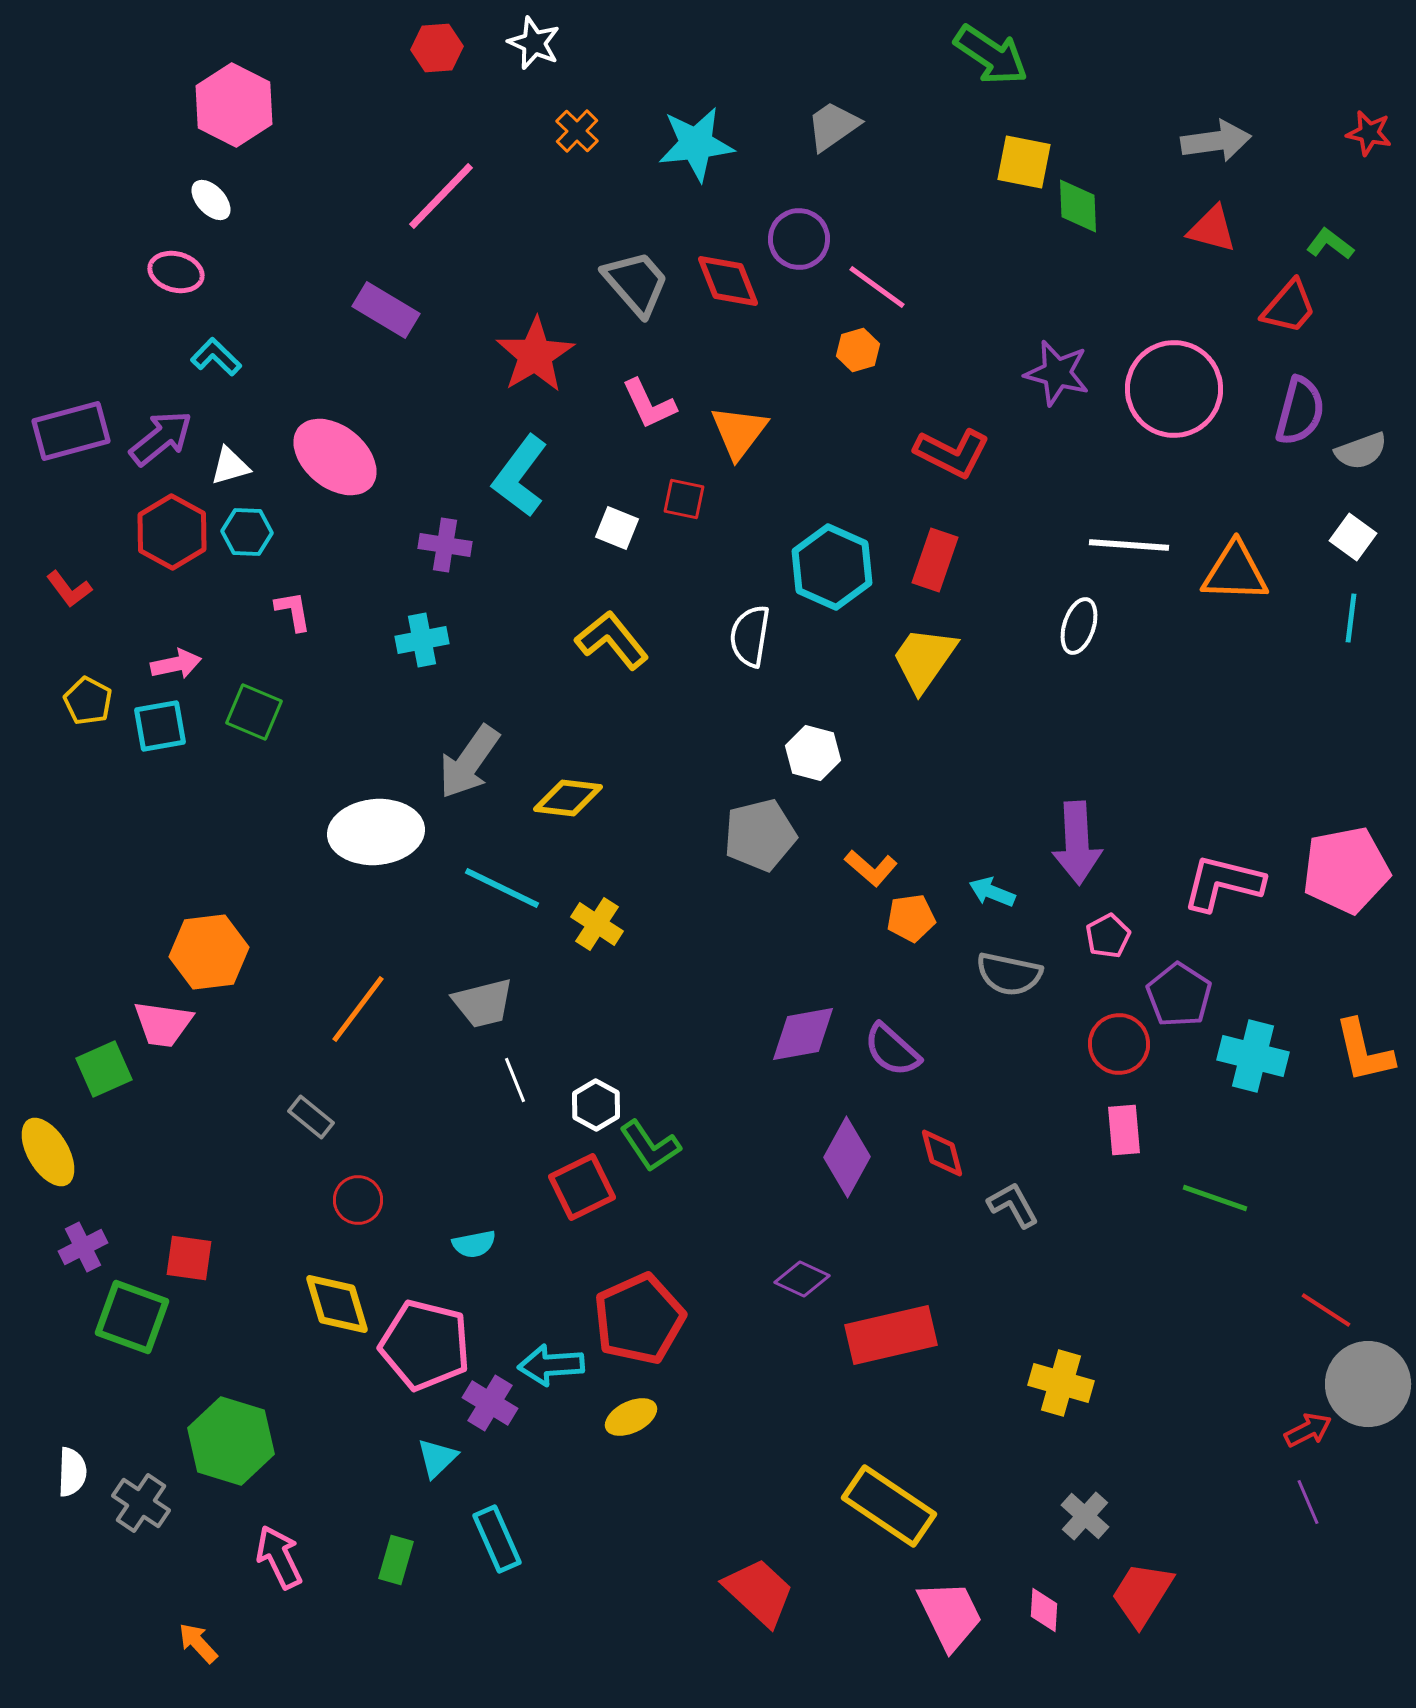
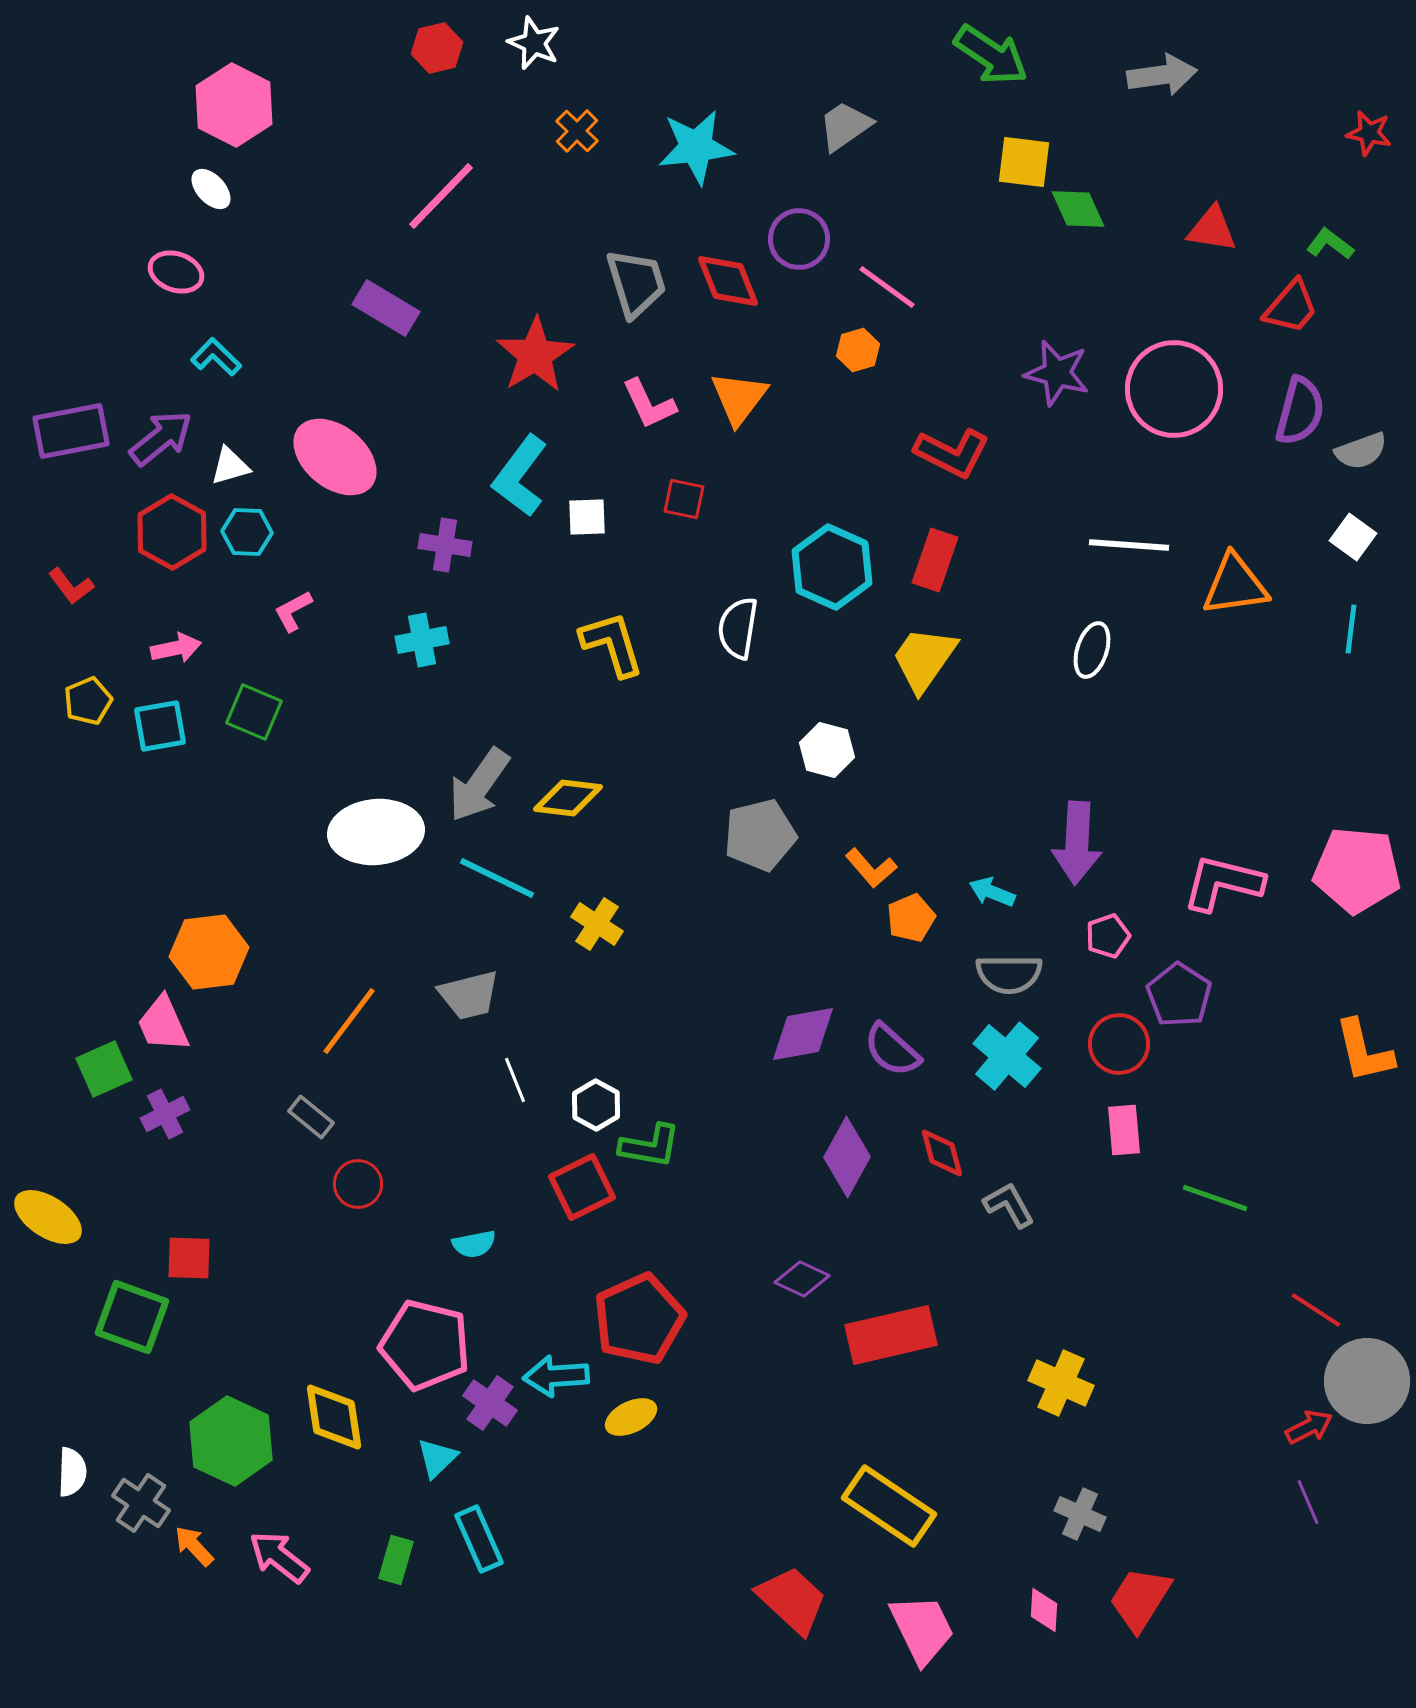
red hexagon at (437, 48): rotated 9 degrees counterclockwise
gray trapezoid at (833, 126): moved 12 px right
gray arrow at (1216, 141): moved 54 px left, 66 px up
cyan star at (696, 144): moved 3 px down
yellow square at (1024, 162): rotated 4 degrees counterclockwise
white ellipse at (211, 200): moved 11 px up
green diamond at (1078, 206): moved 3 px down; rotated 22 degrees counterclockwise
red triangle at (1212, 229): rotated 6 degrees counterclockwise
pink ellipse at (176, 272): rotated 4 degrees clockwise
gray trapezoid at (636, 283): rotated 24 degrees clockwise
pink line at (877, 287): moved 10 px right
red trapezoid at (1289, 307): moved 2 px right
purple rectangle at (386, 310): moved 2 px up
purple rectangle at (71, 431): rotated 4 degrees clockwise
orange triangle at (739, 432): moved 34 px up
white square at (617, 528): moved 30 px left, 11 px up; rotated 24 degrees counterclockwise
orange triangle at (1235, 572): moved 13 px down; rotated 10 degrees counterclockwise
red L-shape at (69, 589): moved 2 px right, 3 px up
pink L-shape at (293, 611): rotated 108 degrees counterclockwise
cyan line at (1351, 618): moved 11 px down
white ellipse at (1079, 626): moved 13 px right, 24 px down
white semicircle at (750, 636): moved 12 px left, 8 px up
yellow L-shape at (612, 640): moved 4 px down; rotated 22 degrees clockwise
pink arrow at (176, 664): moved 16 px up
yellow pentagon at (88, 701): rotated 21 degrees clockwise
white hexagon at (813, 753): moved 14 px right, 3 px up
gray arrow at (469, 762): moved 10 px right, 23 px down
purple arrow at (1077, 843): rotated 6 degrees clockwise
orange L-shape at (871, 868): rotated 8 degrees clockwise
pink pentagon at (1346, 870): moved 11 px right; rotated 16 degrees clockwise
cyan line at (502, 888): moved 5 px left, 10 px up
orange pentagon at (911, 918): rotated 15 degrees counterclockwise
pink pentagon at (1108, 936): rotated 9 degrees clockwise
gray semicircle at (1009, 974): rotated 12 degrees counterclockwise
gray trapezoid at (483, 1003): moved 14 px left, 8 px up
orange line at (358, 1009): moved 9 px left, 12 px down
pink trapezoid at (163, 1024): rotated 58 degrees clockwise
cyan cross at (1253, 1056): moved 246 px left; rotated 26 degrees clockwise
green L-shape at (650, 1146): rotated 46 degrees counterclockwise
yellow ellipse at (48, 1152): moved 65 px down; rotated 26 degrees counterclockwise
red circle at (358, 1200): moved 16 px up
gray L-shape at (1013, 1205): moved 4 px left
purple cross at (83, 1247): moved 82 px right, 133 px up
red square at (189, 1258): rotated 6 degrees counterclockwise
yellow diamond at (337, 1304): moved 3 px left, 113 px down; rotated 8 degrees clockwise
red line at (1326, 1310): moved 10 px left
cyan arrow at (551, 1365): moved 5 px right, 11 px down
yellow cross at (1061, 1383): rotated 8 degrees clockwise
gray circle at (1368, 1384): moved 1 px left, 3 px up
purple cross at (490, 1403): rotated 4 degrees clockwise
red arrow at (1308, 1430): moved 1 px right, 3 px up
green hexagon at (231, 1441): rotated 8 degrees clockwise
gray cross at (1085, 1516): moved 5 px left, 2 px up; rotated 18 degrees counterclockwise
cyan rectangle at (497, 1539): moved 18 px left
pink arrow at (279, 1557): rotated 26 degrees counterclockwise
red trapezoid at (759, 1592): moved 33 px right, 8 px down
red trapezoid at (1142, 1594): moved 2 px left, 5 px down
pink trapezoid at (950, 1615): moved 28 px left, 14 px down
orange arrow at (198, 1643): moved 4 px left, 97 px up
